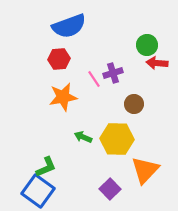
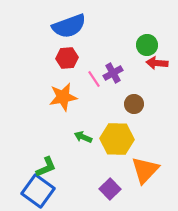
red hexagon: moved 8 px right, 1 px up
purple cross: rotated 12 degrees counterclockwise
